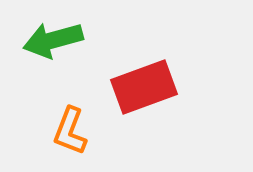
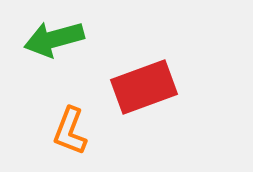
green arrow: moved 1 px right, 1 px up
